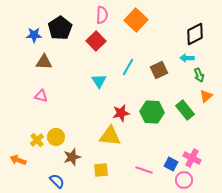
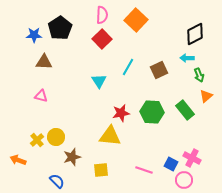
red square: moved 6 px right, 2 px up
